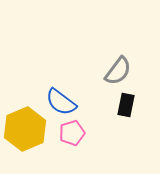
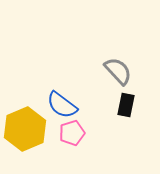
gray semicircle: rotated 80 degrees counterclockwise
blue semicircle: moved 1 px right, 3 px down
